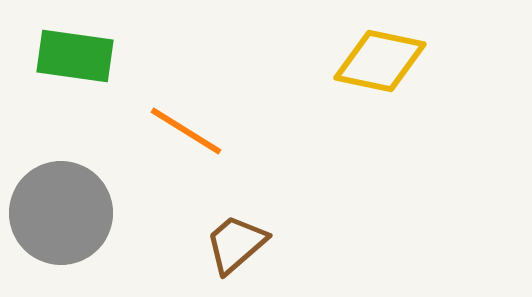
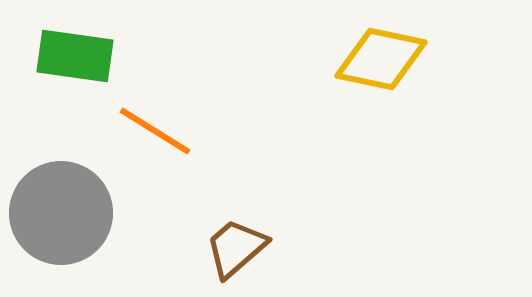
yellow diamond: moved 1 px right, 2 px up
orange line: moved 31 px left
brown trapezoid: moved 4 px down
